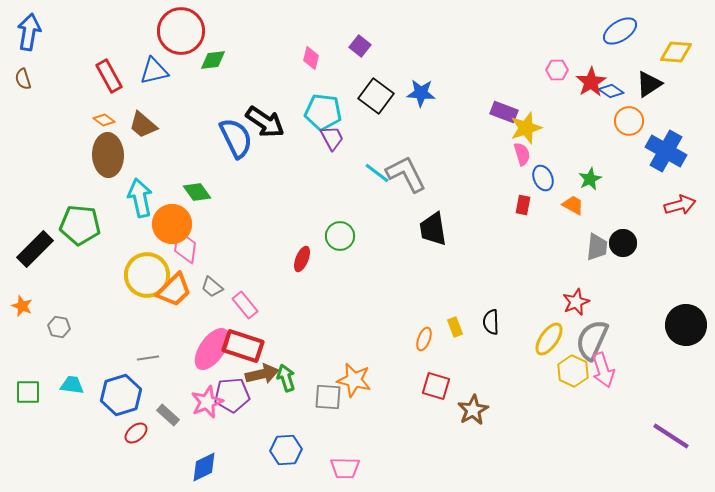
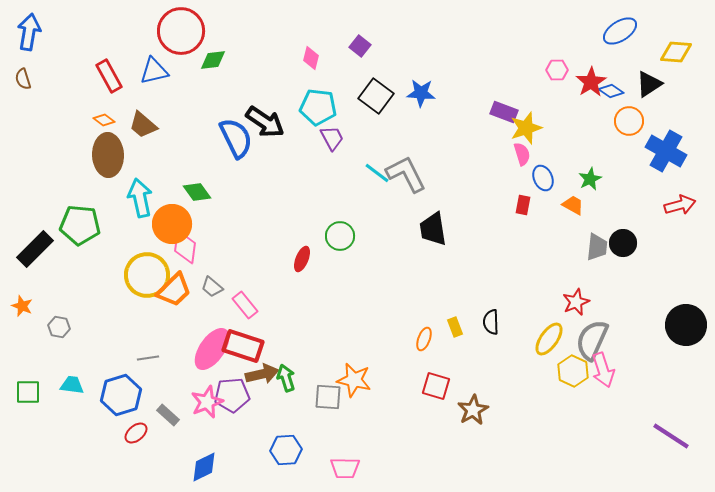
cyan pentagon at (323, 112): moved 5 px left, 5 px up
